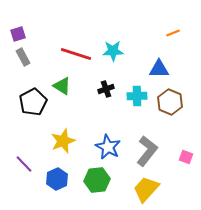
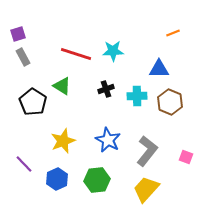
black pentagon: rotated 12 degrees counterclockwise
blue star: moved 7 px up
